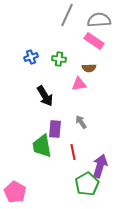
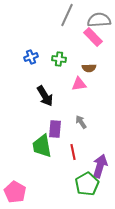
pink rectangle: moved 1 px left, 4 px up; rotated 12 degrees clockwise
